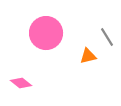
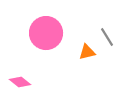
orange triangle: moved 1 px left, 4 px up
pink diamond: moved 1 px left, 1 px up
